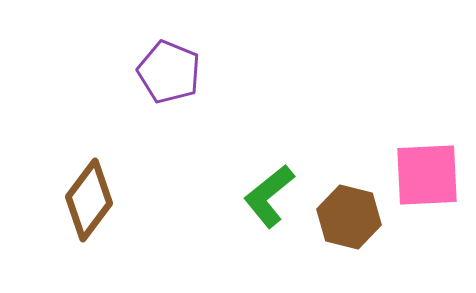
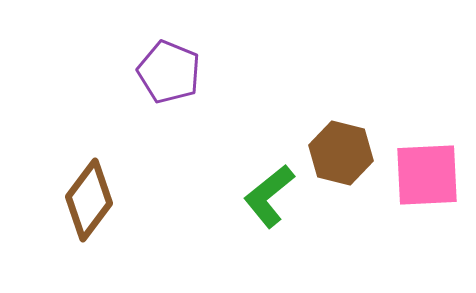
brown hexagon: moved 8 px left, 64 px up
